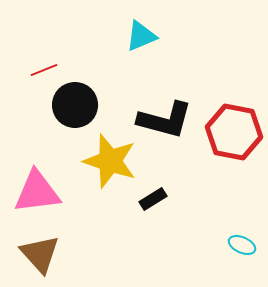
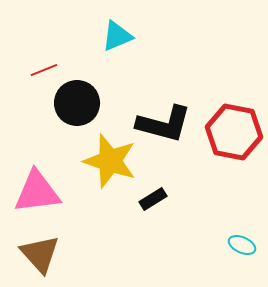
cyan triangle: moved 24 px left
black circle: moved 2 px right, 2 px up
black L-shape: moved 1 px left, 4 px down
